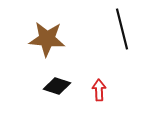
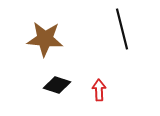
brown star: moved 2 px left
black diamond: moved 1 px up
